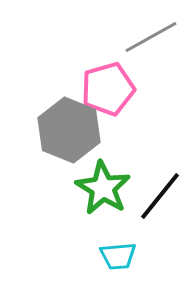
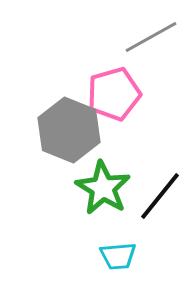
pink pentagon: moved 6 px right, 5 px down
